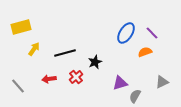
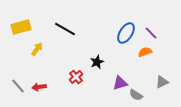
purple line: moved 1 px left
yellow arrow: moved 3 px right
black line: moved 24 px up; rotated 45 degrees clockwise
black star: moved 2 px right
red arrow: moved 10 px left, 8 px down
gray semicircle: moved 1 px right, 1 px up; rotated 88 degrees counterclockwise
